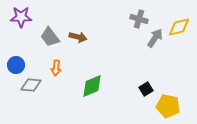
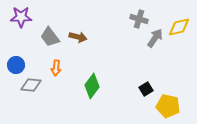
green diamond: rotated 30 degrees counterclockwise
